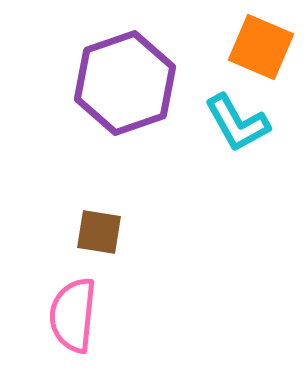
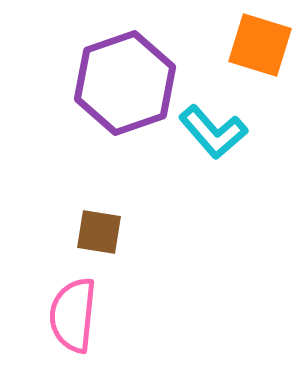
orange square: moved 1 px left, 2 px up; rotated 6 degrees counterclockwise
cyan L-shape: moved 24 px left, 9 px down; rotated 12 degrees counterclockwise
